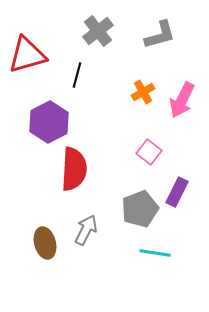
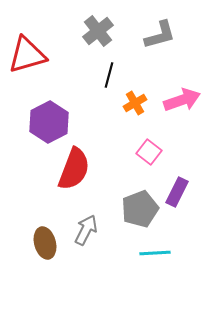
black line: moved 32 px right
orange cross: moved 8 px left, 11 px down
pink arrow: rotated 135 degrees counterclockwise
red semicircle: rotated 18 degrees clockwise
cyan line: rotated 12 degrees counterclockwise
